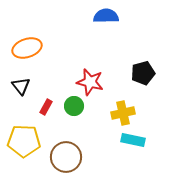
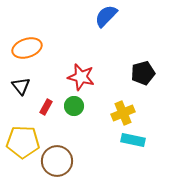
blue semicircle: rotated 45 degrees counterclockwise
red star: moved 9 px left, 5 px up
yellow cross: rotated 10 degrees counterclockwise
yellow pentagon: moved 1 px left, 1 px down
brown circle: moved 9 px left, 4 px down
